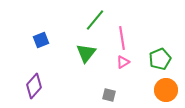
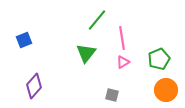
green line: moved 2 px right
blue square: moved 17 px left
green pentagon: moved 1 px left
gray square: moved 3 px right
